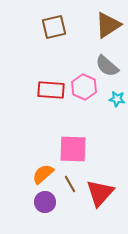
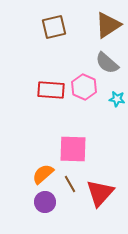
gray semicircle: moved 3 px up
